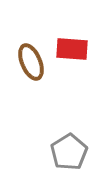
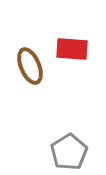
brown ellipse: moved 1 px left, 4 px down
